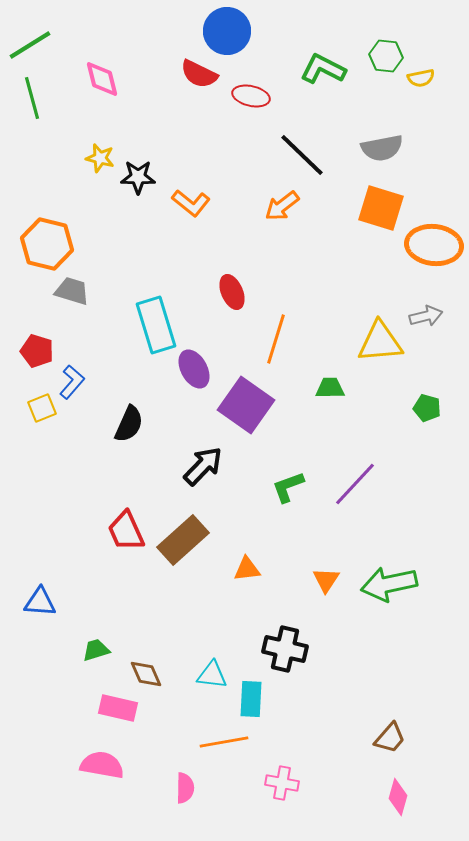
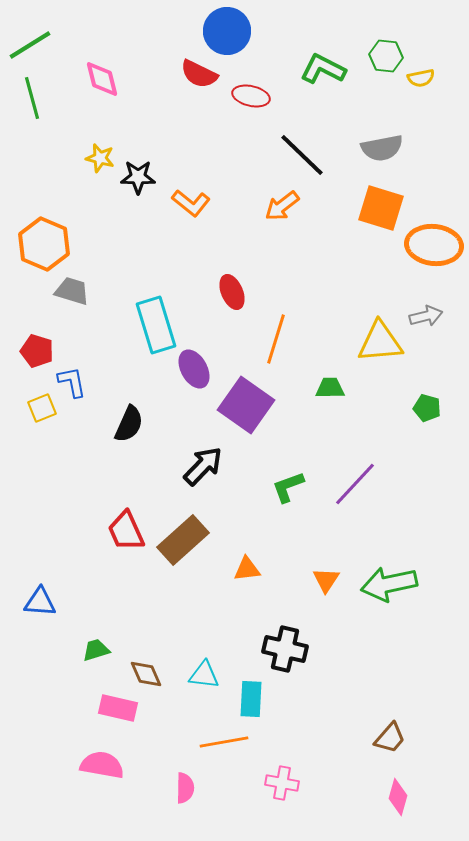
orange hexagon at (47, 244): moved 3 px left; rotated 9 degrees clockwise
blue L-shape at (72, 382): rotated 52 degrees counterclockwise
cyan triangle at (212, 675): moved 8 px left
